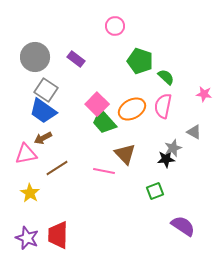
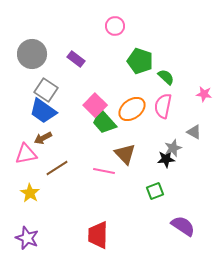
gray circle: moved 3 px left, 3 px up
pink square: moved 2 px left, 1 px down
orange ellipse: rotated 8 degrees counterclockwise
red trapezoid: moved 40 px right
